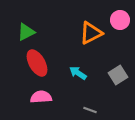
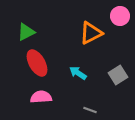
pink circle: moved 4 px up
